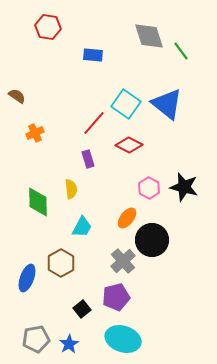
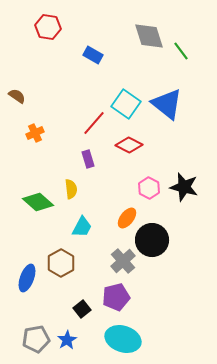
blue rectangle: rotated 24 degrees clockwise
green diamond: rotated 48 degrees counterclockwise
blue star: moved 2 px left, 4 px up
